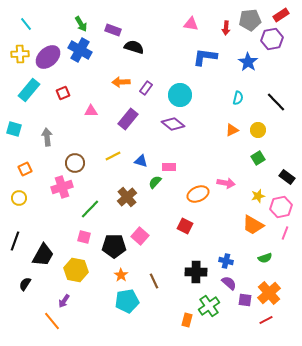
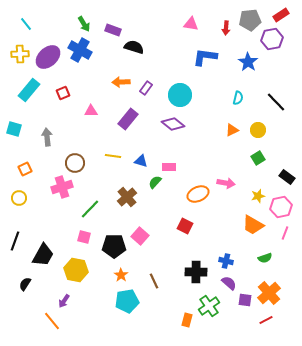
green arrow at (81, 24): moved 3 px right
yellow line at (113, 156): rotated 35 degrees clockwise
